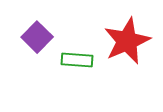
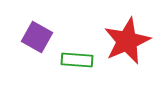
purple square: rotated 16 degrees counterclockwise
